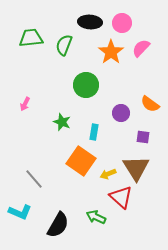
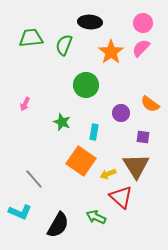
pink circle: moved 21 px right
brown triangle: moved 2 px up
